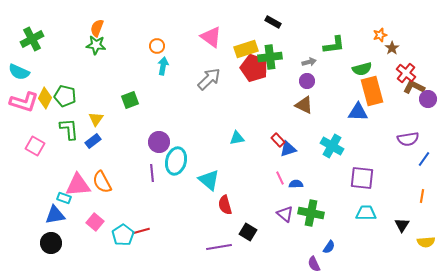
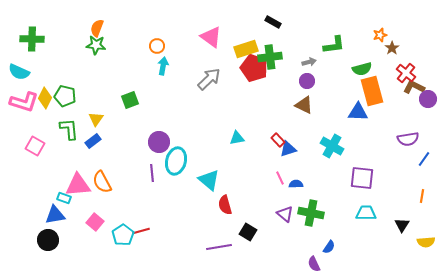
green cross at (32, 39): rotated 30 degrees clockwise
black circle at (51, 243): moved 3 px left, 3 px up
